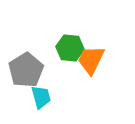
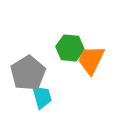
gray pentagon: moved 2 px right, 3 px down
cyan trapezoid: moved 1 px right
